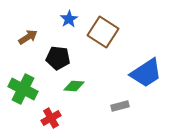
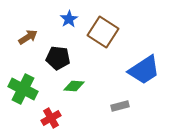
blue trapezoid: moved 2 px left, 3 px up
